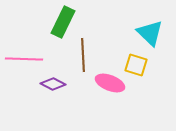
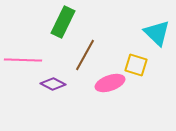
cyan triangle: moved 7 px right
brown line: moved 2 px right; rotated 32 degrees clockwise
pink line: moved 1 px left, 1 px down
pink ellipse: rotated 40 degrees counterclockwise
